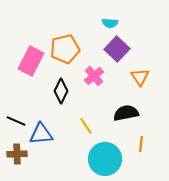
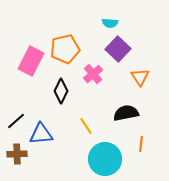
purple square: moved 1 px right
pink cross: moved 1 px left, 2 px up
black line: rotated 66 degrees counterclockwise
